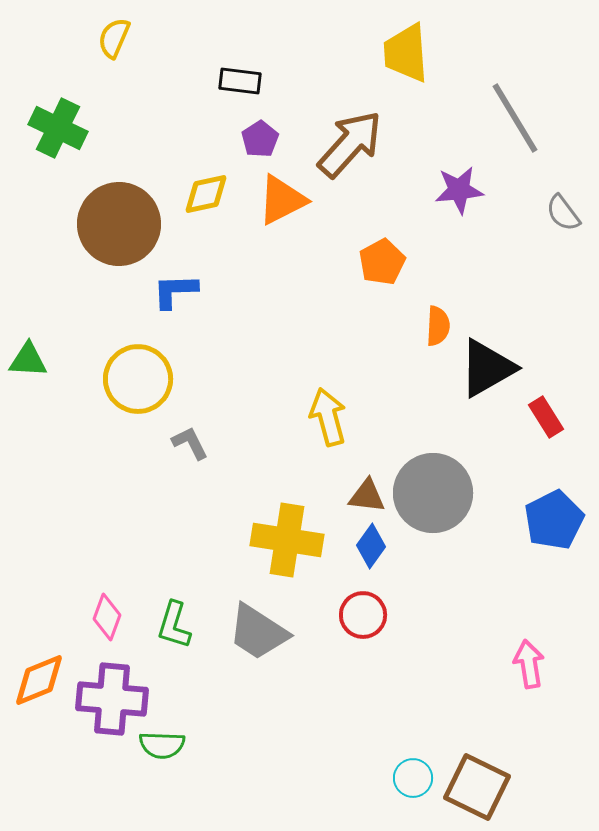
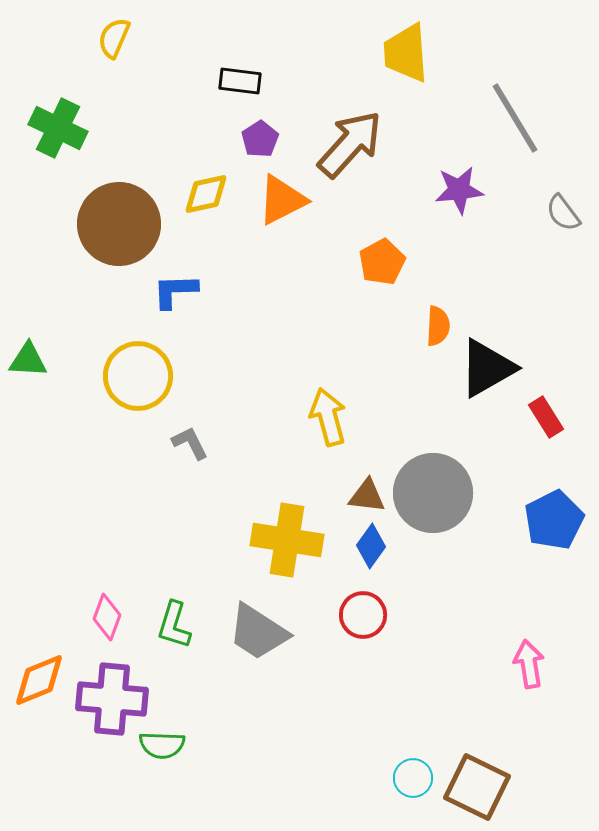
yellow circle: moved 3 px up
